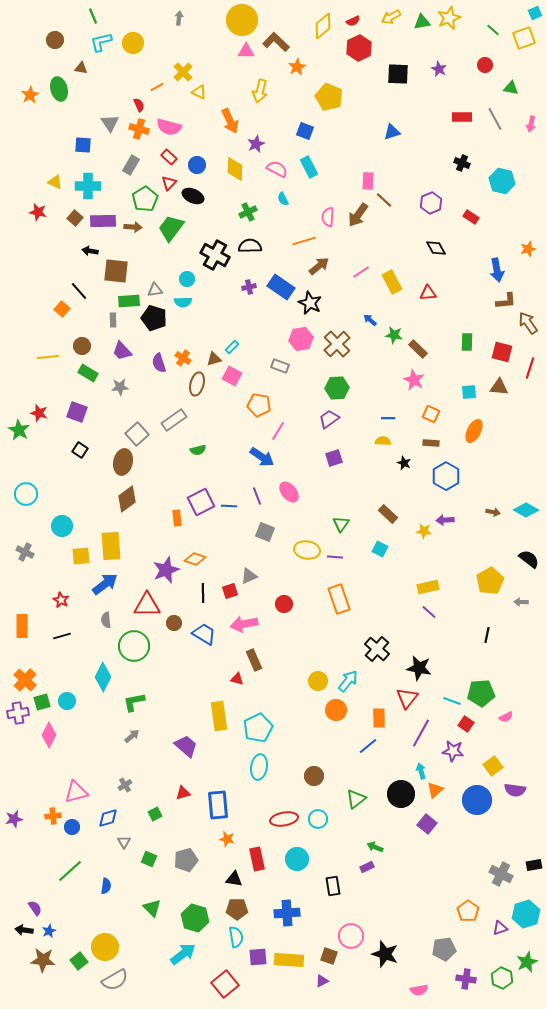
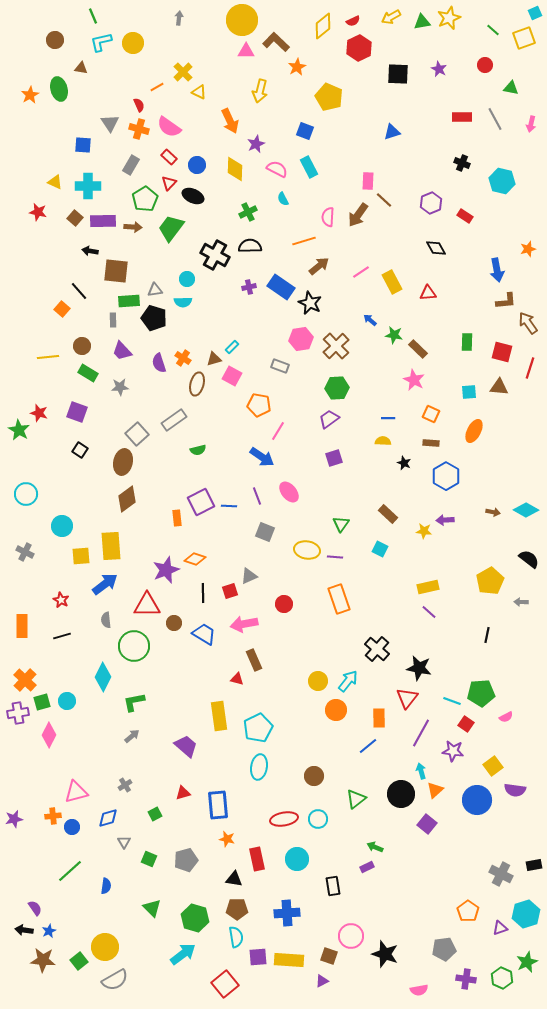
pink semicircle at (169, 127): rotated 20 degrees clockwise
red rectangle at (471, 217): moved 6 px left, 1 px up
brown cross at (337, 344): moved 1 px left, 2 px down
